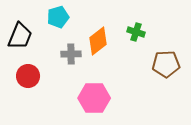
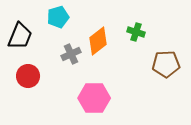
gray cross: rotated 24 degrees counterclockwise
